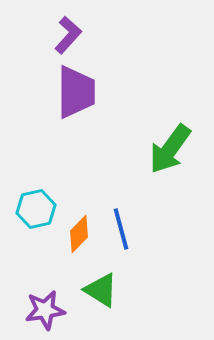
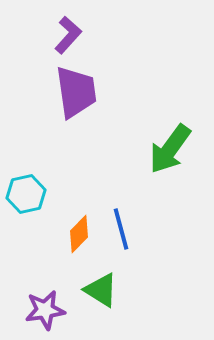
purple trapezoid: rotated 8 degrees counterclockwise
cyan hexagon: moved 10 px left, 15 px up
